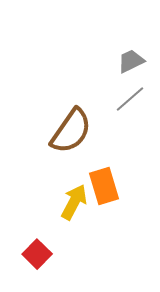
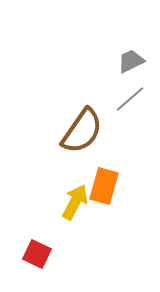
brown semicircle: moved 11 px right
orange rectangle: rotated 33 degrees clockwise
yellow arrow: moved 1 px right
red square: rotated 20 degrees counterclockwise
